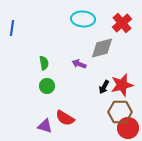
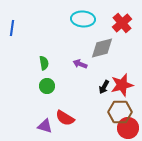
purple arrow: moved 1 px right
